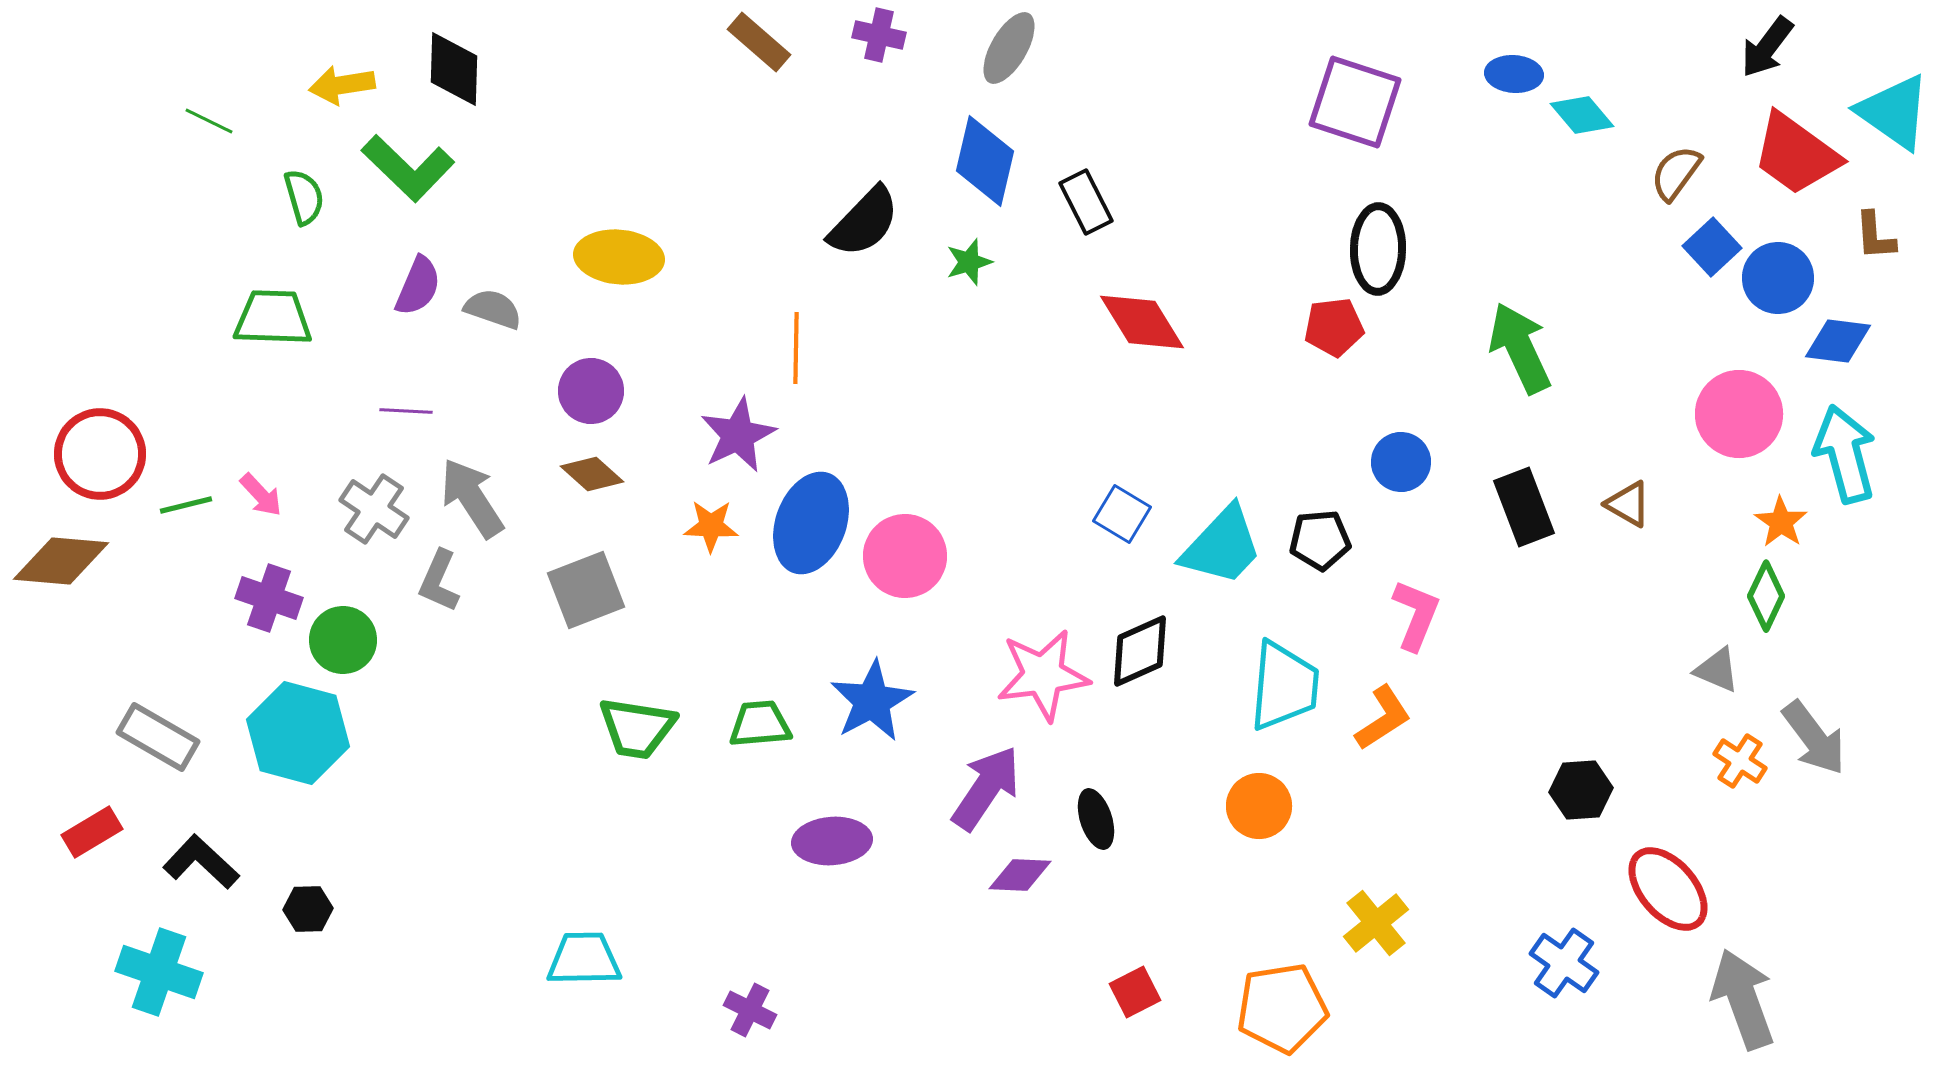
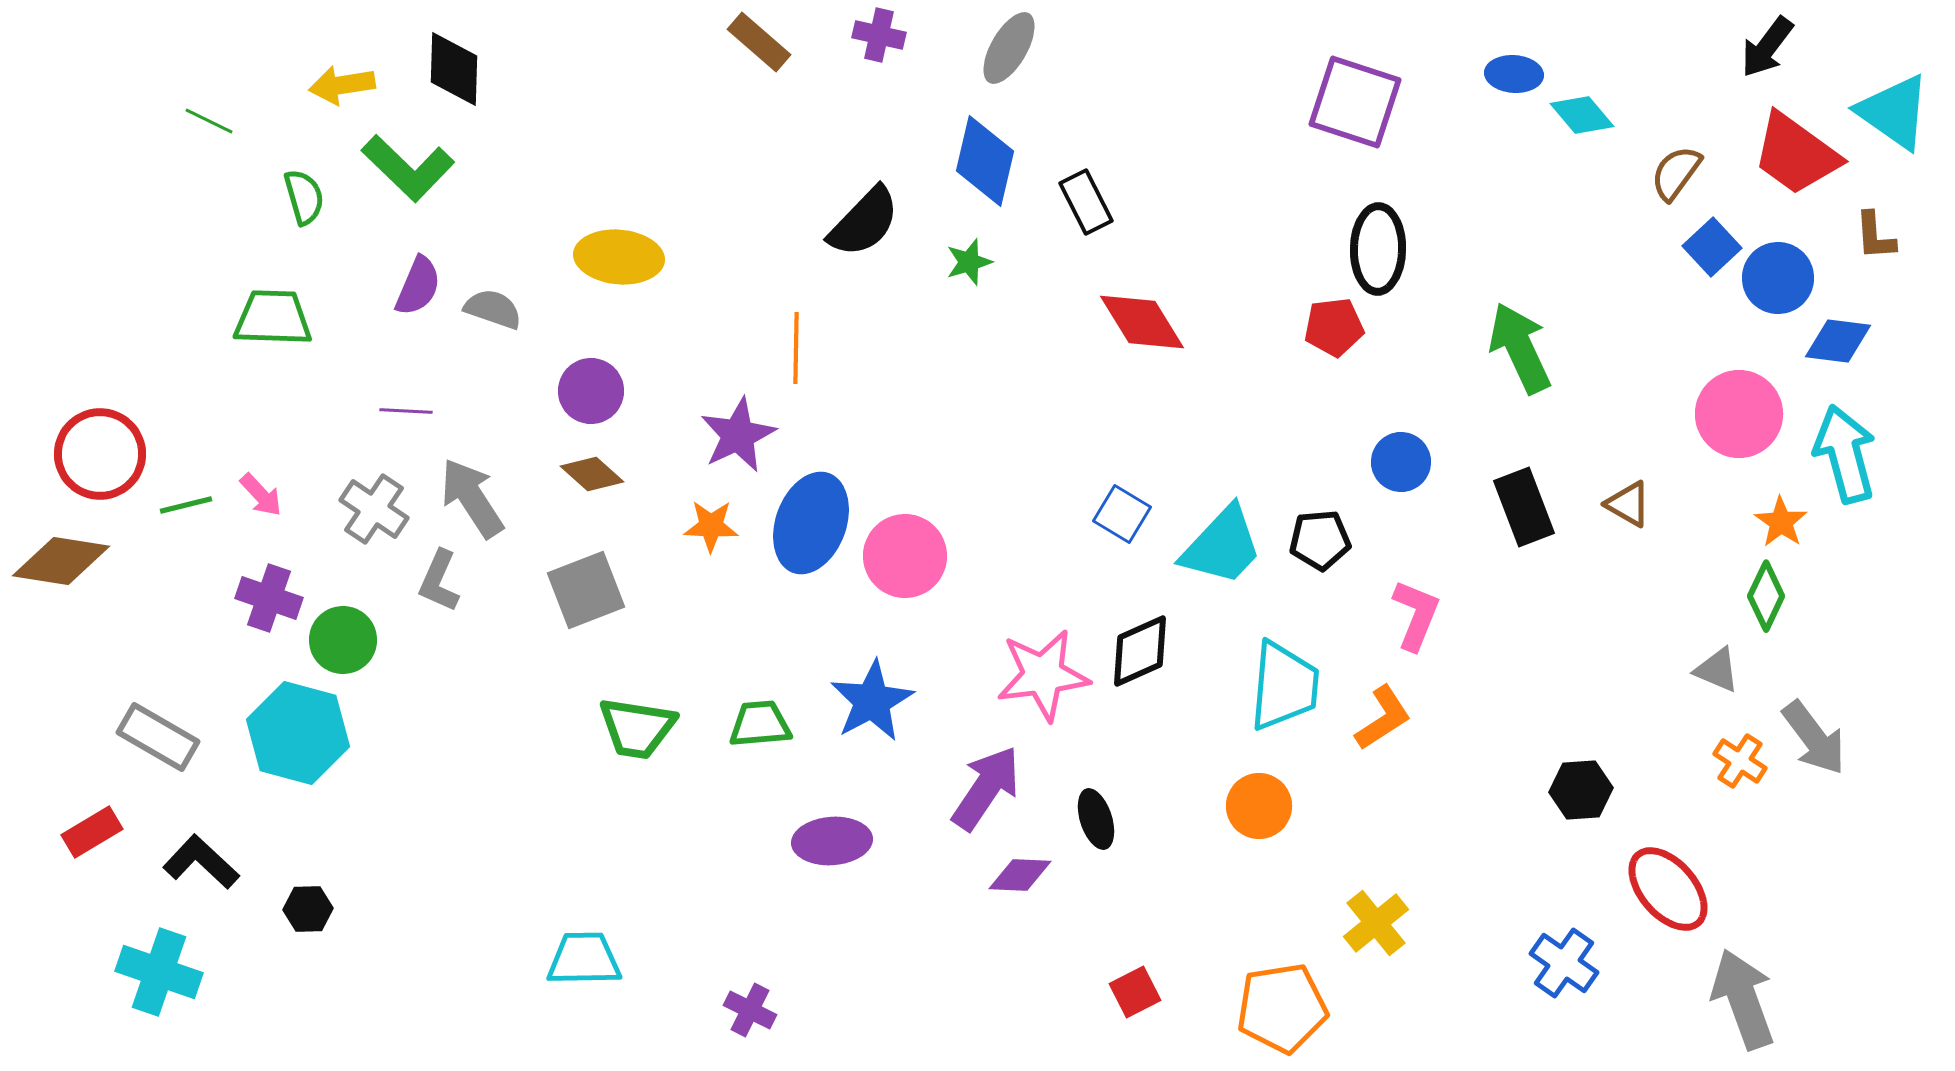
brown diamond at (61, 561): rotated 4 degrees clockwise
